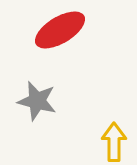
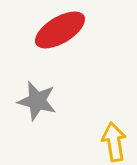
yellow arrow: rotated 9 degrees counterclockwise
